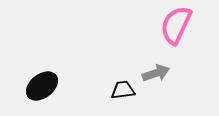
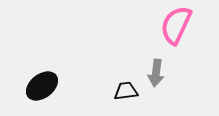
gray arrow: rotated 116 degrees clockwise
black trapezoid: moved 3 px right, 1 px down
